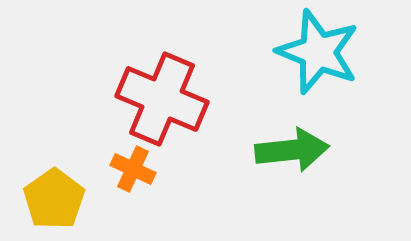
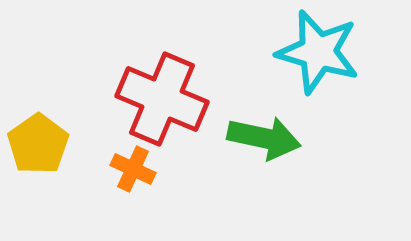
cyan star: rotated 6 degrees counterclockwise
green arrow: moved 28 px left, 12 px up; rotated 18 degrees clockwise
yellow pentagon: moved 16 px left, 55 px up
